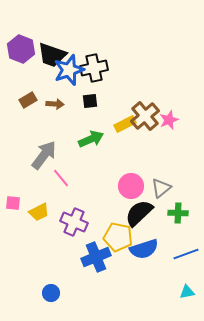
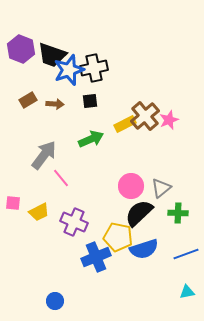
blue circle: moved 4 px right, 8 px down
